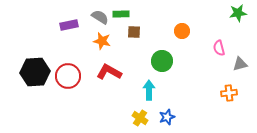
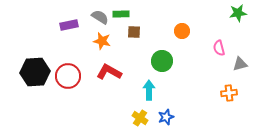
blue star: moved 1 px left
